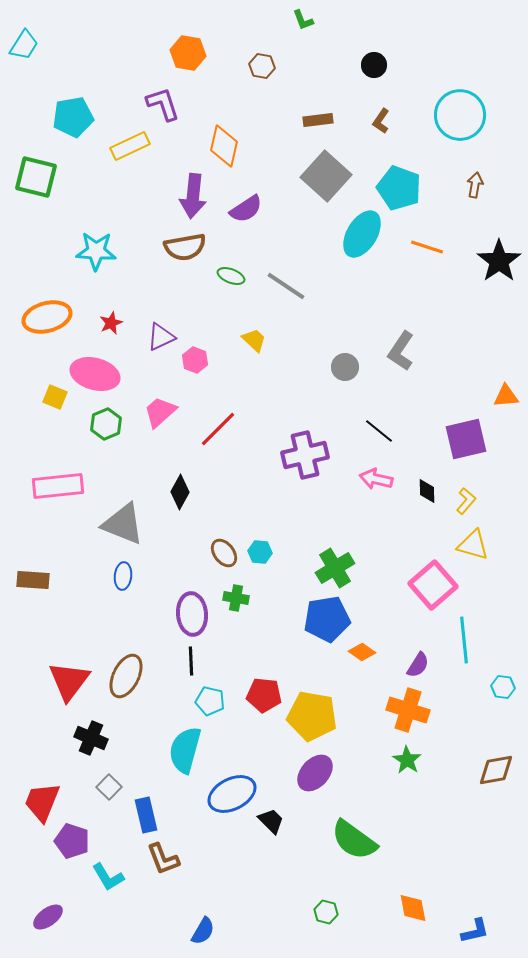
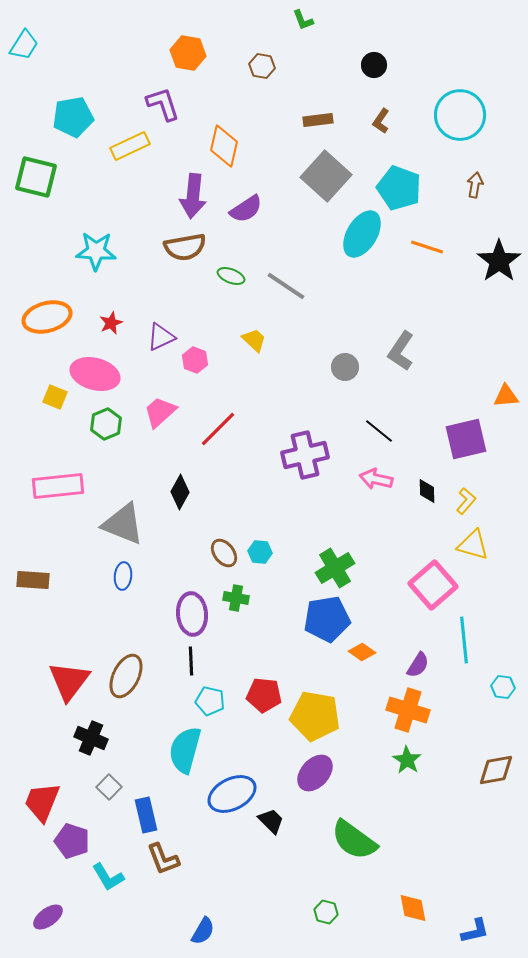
yellow pentagon at (312, 716): moved 3 px right
